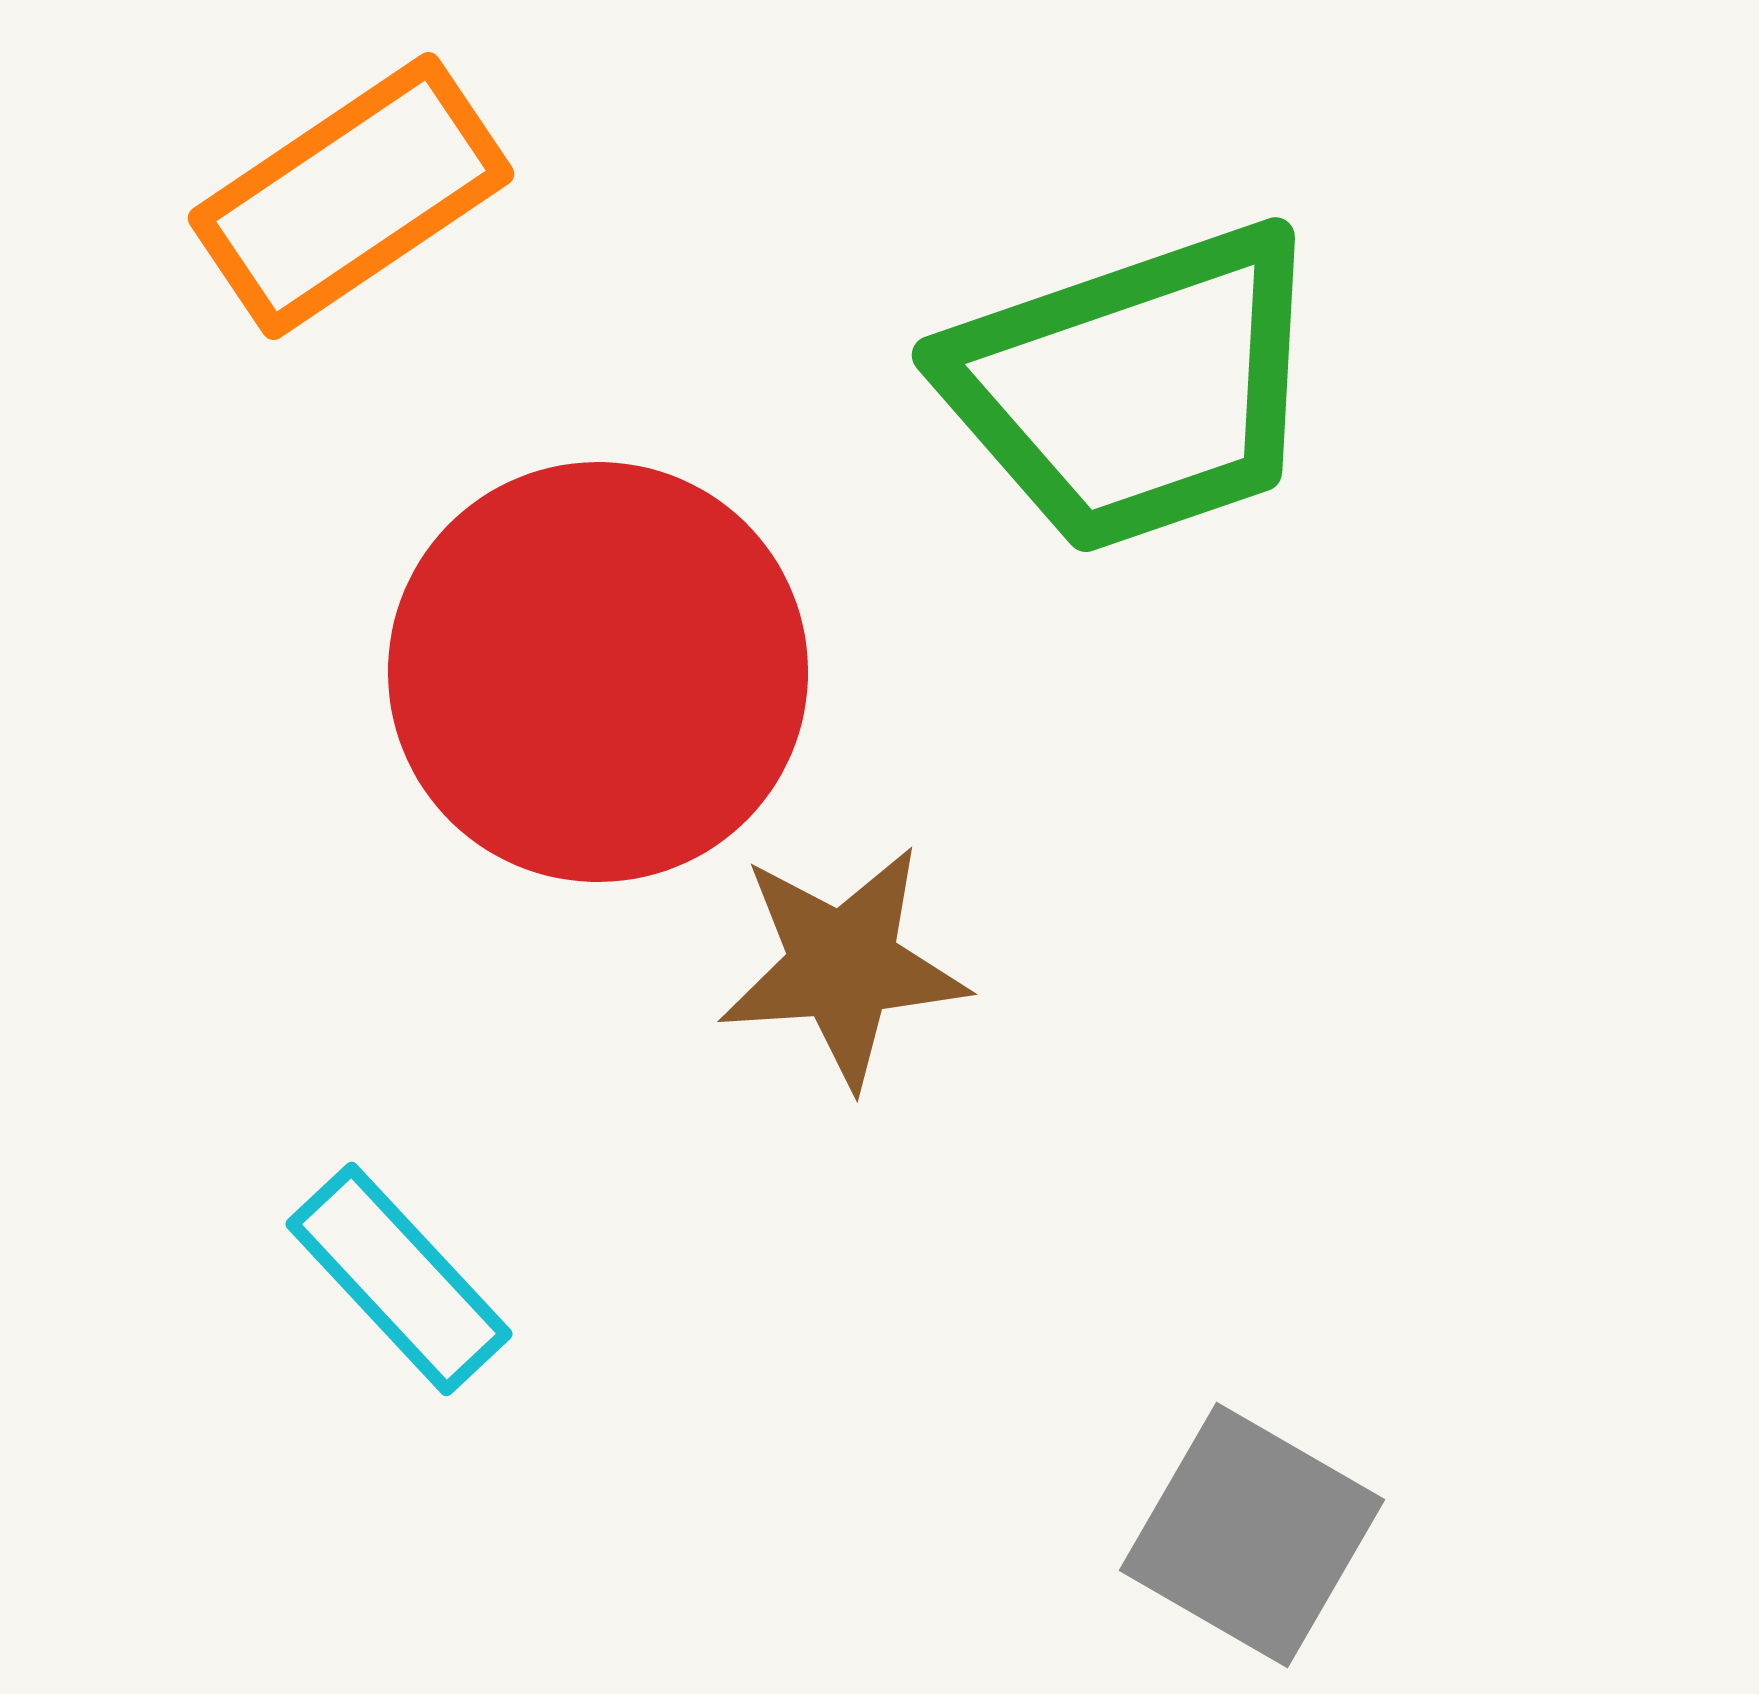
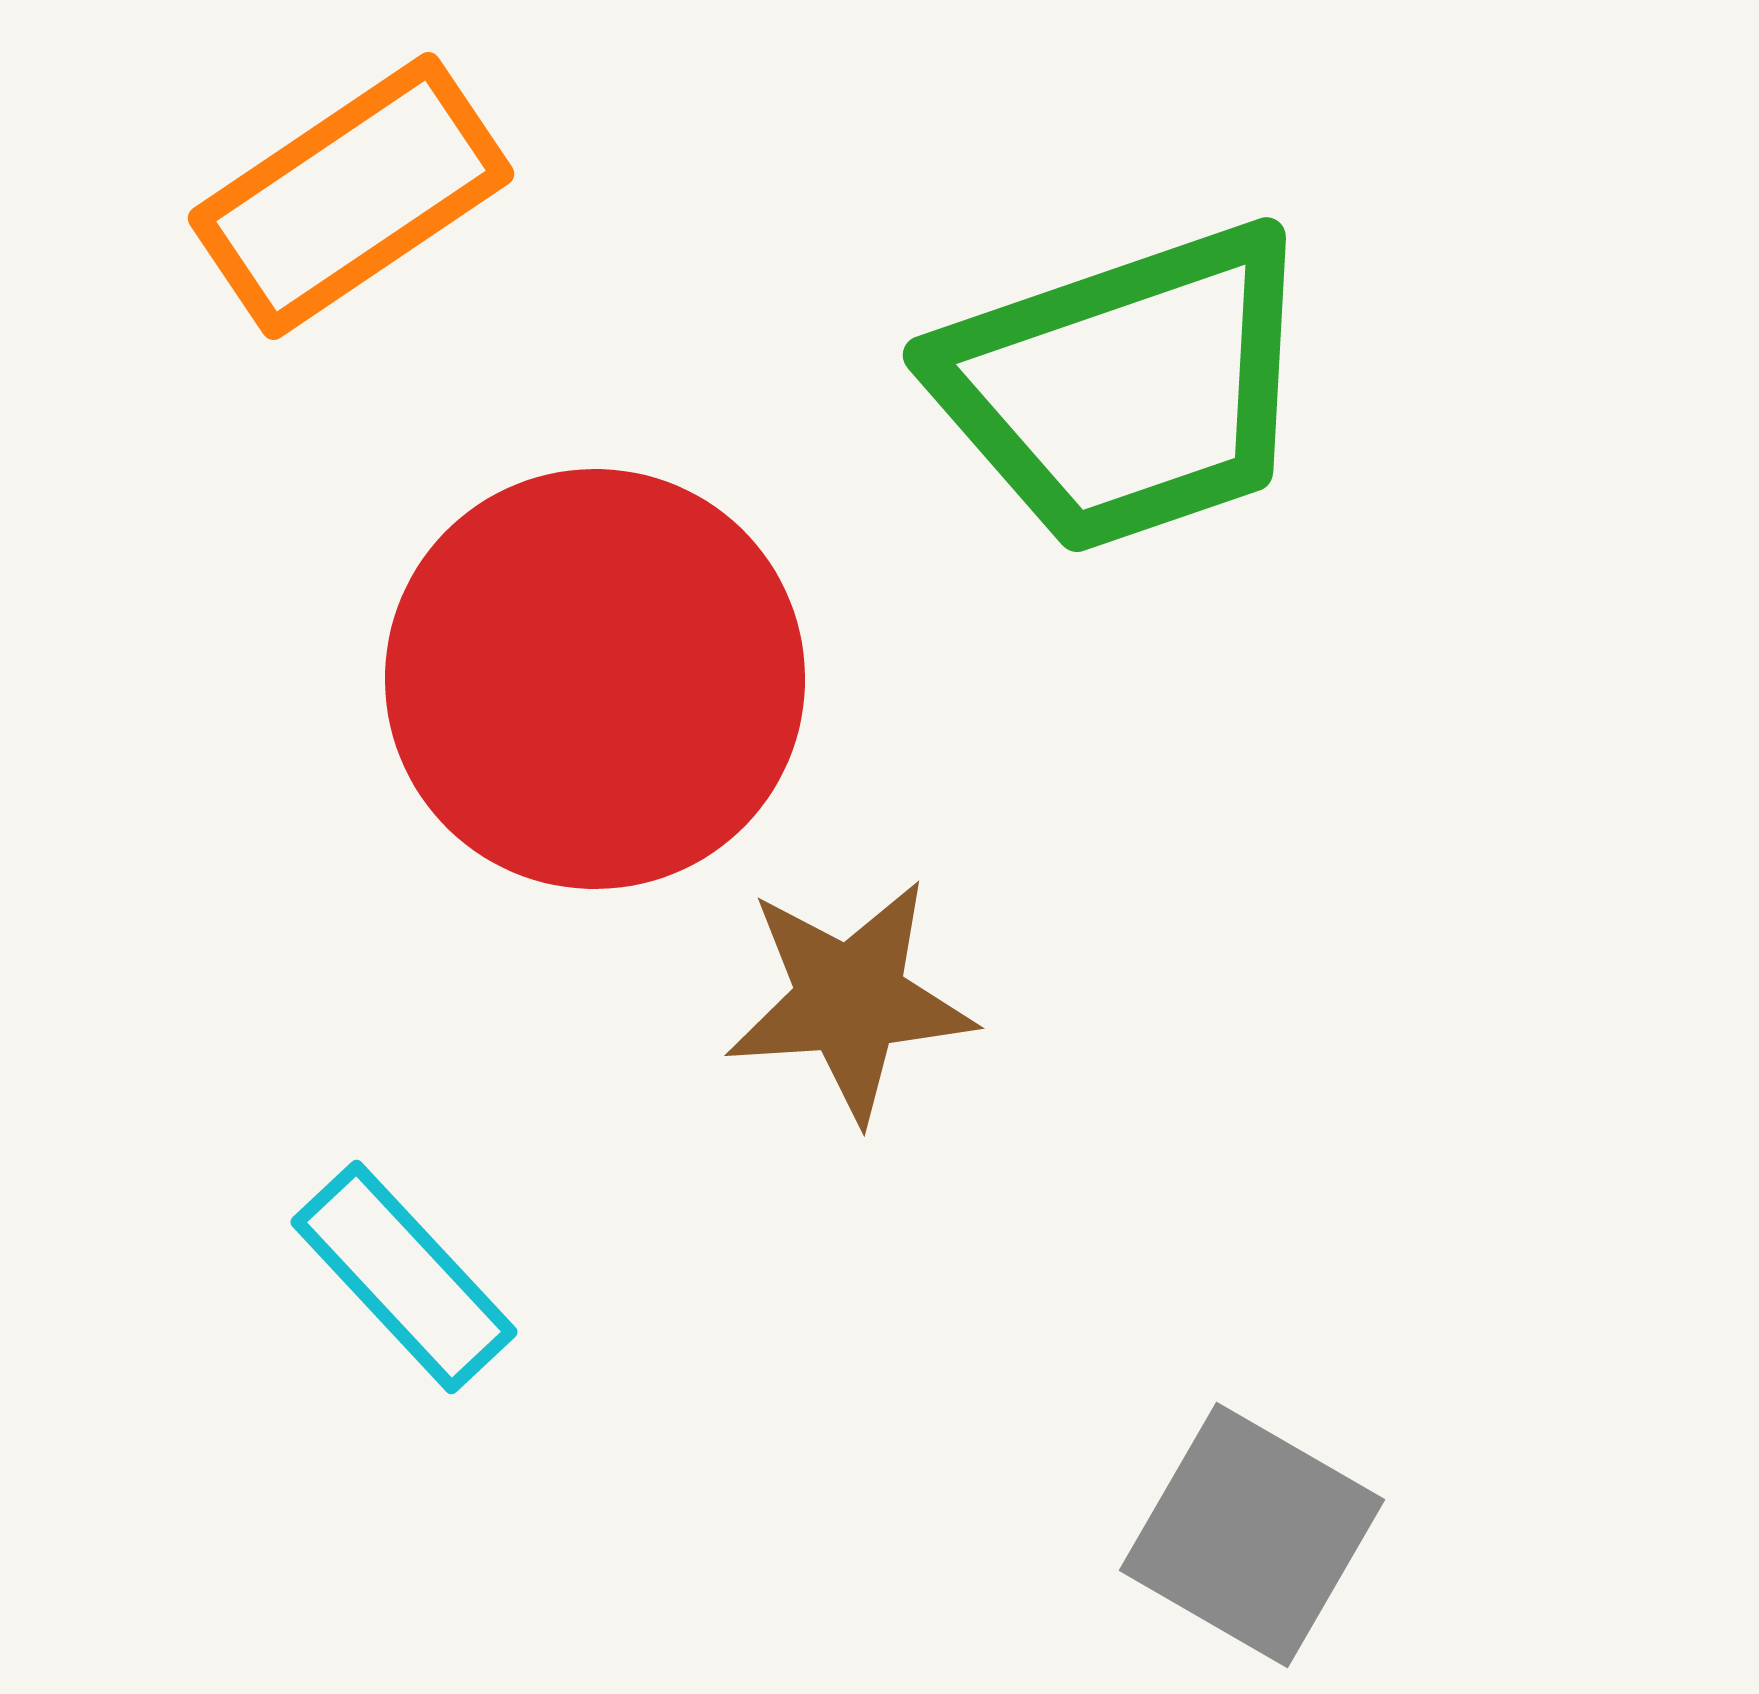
green trapezoid: moved 9 px left
red circle: moved 3 px left, 7 px down
brown star: moved 7 px right, 34 px down
cyan rectangle: moved 5 px right, 2 px up
